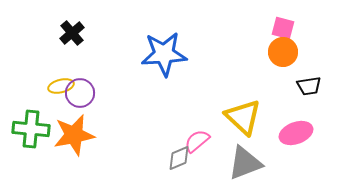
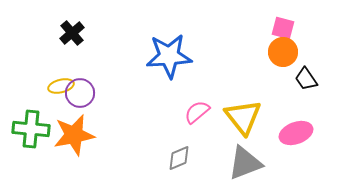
blue star: moved 5 px right, 2 px down
black trapezoid: moved 3 px left, 7 px up; rotated 65 degrees clockwise
yellow triangle: rotated 9 degrees clockwise
pink semicircle: moved 29 px up
